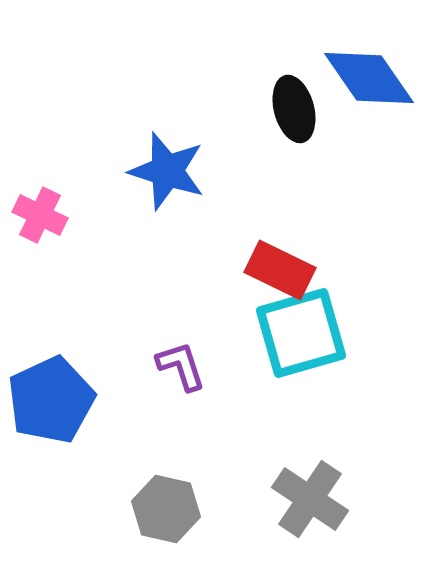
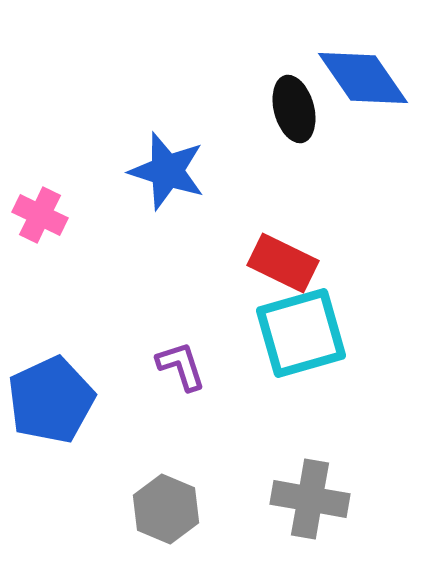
blue diamond: moved 6 px left
red rectangle: moved 3 px right, 7 px up
gray cross: rotated 24 degrees counterclockwise
gray hexagon: rotated 10 degrees clockwise
